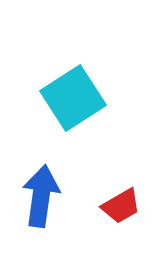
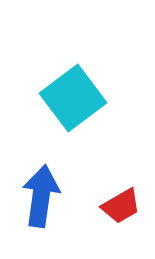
cyan square: rotated 4 degrees counterclockwise
